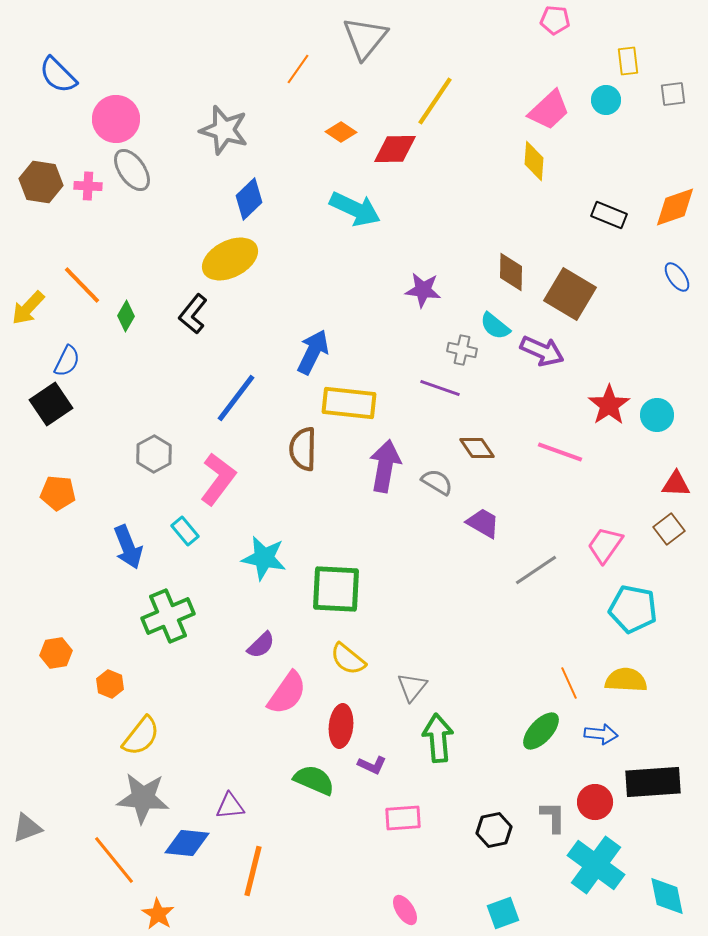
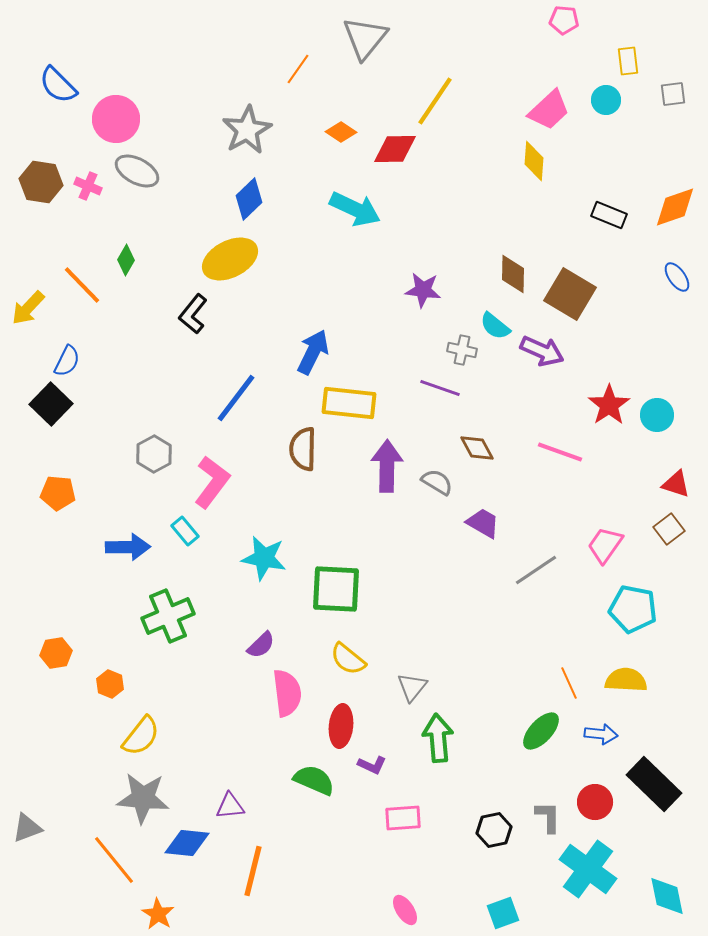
pink pentagon at (555, 20): moved 9 px right
blue semicircle at (58, 75): moved 10 px down
gray star at (224, 130): moved 23 px right; rotated 27 degrees clockwise
gray ellipse at (132, 170): moved 5 px right, 1 px down; rotated 27 degrees counterclockwise
pink cross at (88, 186): rotated 20 degrees clockwise
brown diamond at (511, 272): moved 2 px right, 2 px down
green diamond at (126, 316): moved 56 px up
black square at (51, 404): rotated 12 degrees counterclockwise
brown diamond at (477, 448): rotated 6 degrees clockwise
purple arrow at (385, 466): moved 2 px right; rotated 9 degrees counterclockwise
pink L-shape at (218, 479): moved 6 px left, 3 px down
red triangle at (676, 484): rotated 16 degrees clockwise
blue arrow at (128, 547): rotated 69 degrees counterclockwise
pink semicircle at (287, 693): rotated 42 degrees counterclockwise
black rectangle at (653, 782): moved 1 px right, 2 px down; rotated 48 degrees clockwise
gray L-shape at (553, 817): moved 5 px left
cyan cross at (596, 865): moved 8 px left, 4 px down
